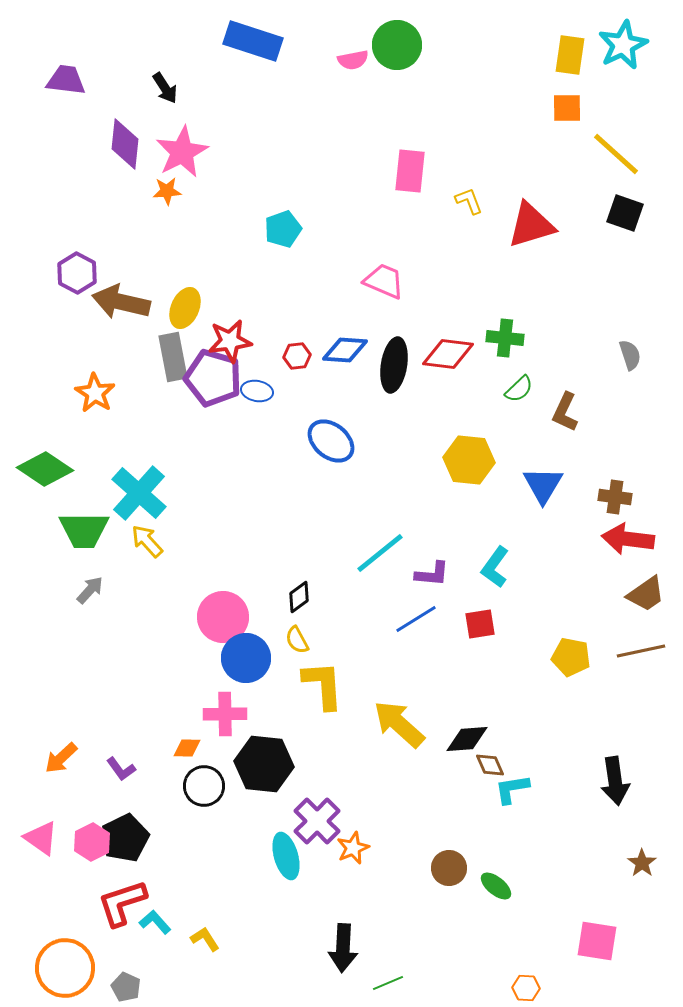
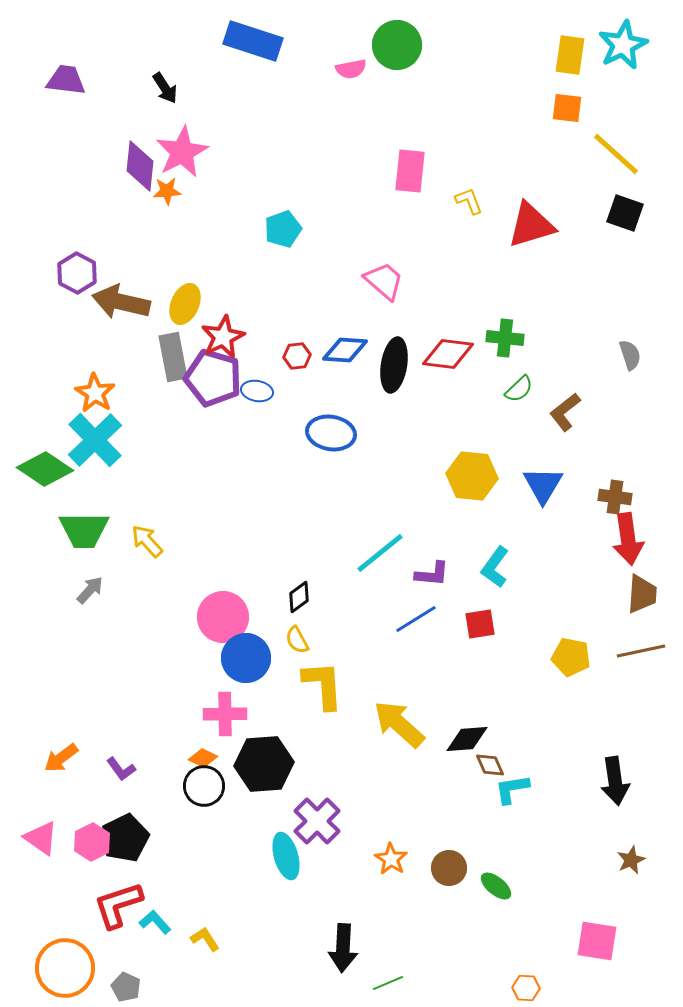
pink semicircle at (353, 60): moved 2 px left, 9 px down
orange square at (567, 108): rotated 8 degrees clockwise
purple diamond at (125, 144): moved 15 px right, 22 px down
pink trapezoid at (384, 281): rotated 18 degrees clockwise
yellow ellipse at (185, 308): moved 4 px up
red star at (230, 341): moved 7 px left, 4 px up; rotated 18 degrees counterclockwise
brown L-shape at (565, 412): rotated 27 degrees clockwise
blue ellipse at (331, 441): moved 8 px up; rotated 30 degrees counterclockwise
yellow hexagon at (469, 460): moved 3 px right, 16 px down
cyan cross at (139, 493): moved 44 px left, 53 px up; rotated 4 degrees clockwise
red arrow at (628, 539): rotated 105 degrees counterclockwise
brown trapezoid at (646, 594): moved 4 px left; rotated 51 degrees counterclockwise
orange diamond at (187, 748): moved 16 px right, 10 px down; rotated 24 degrees clockwise
orange arrow at (61, 758): rotated 6 degrees clockwise
black hexagon at (264, 764): rotated 10 degrees counterclockwise
orange star at (353, 848): moved 38 px right, 11 px down; rotated 16 degrees counterclockwise
brown star at (642, 863): moved 11 px left, 3 px up; rotated 12 degrees clockwise
red L-shape at (122, 903): moved 4 px left, 2 px down
